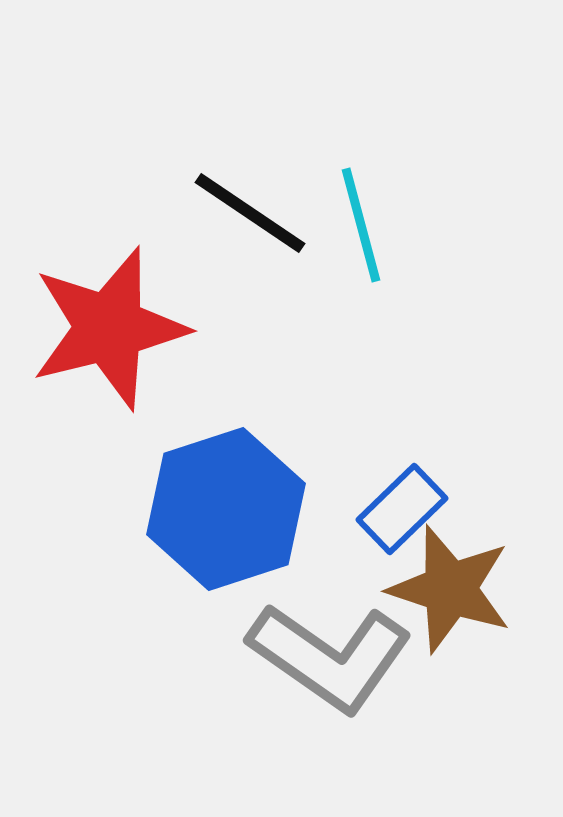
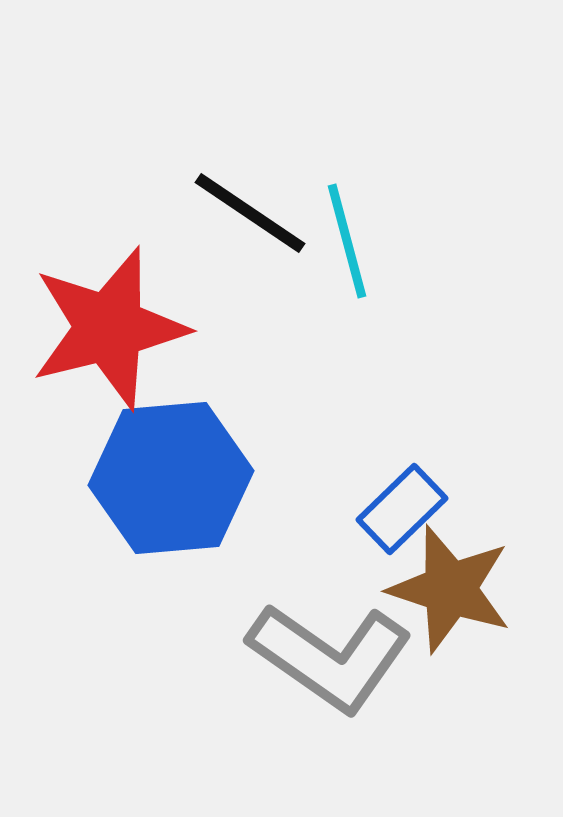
cyan line: moved 14 px left, 16 px down
blue hexagon: moved 55 px left, 31 px up; rotated 13 degrees clockwise
